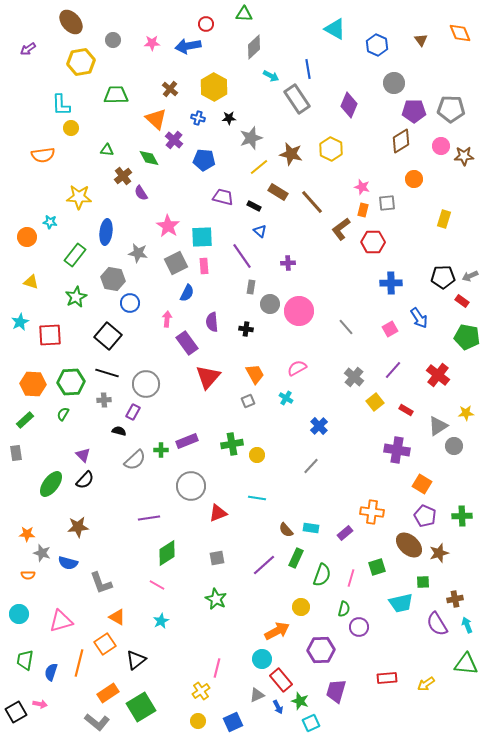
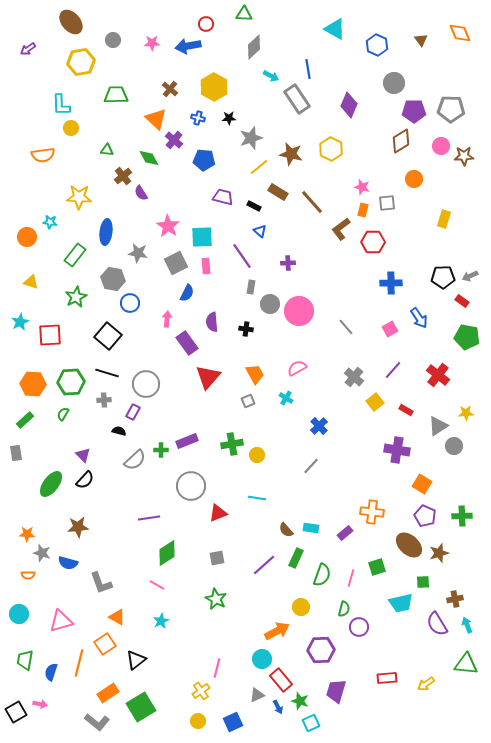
pink rectangle at (204, 266): moved 2 px right
